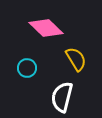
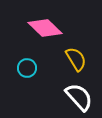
pink diamond: moved 1 px left
white semicircle: moved 17 px right; rotated 124 degrees clockwise
